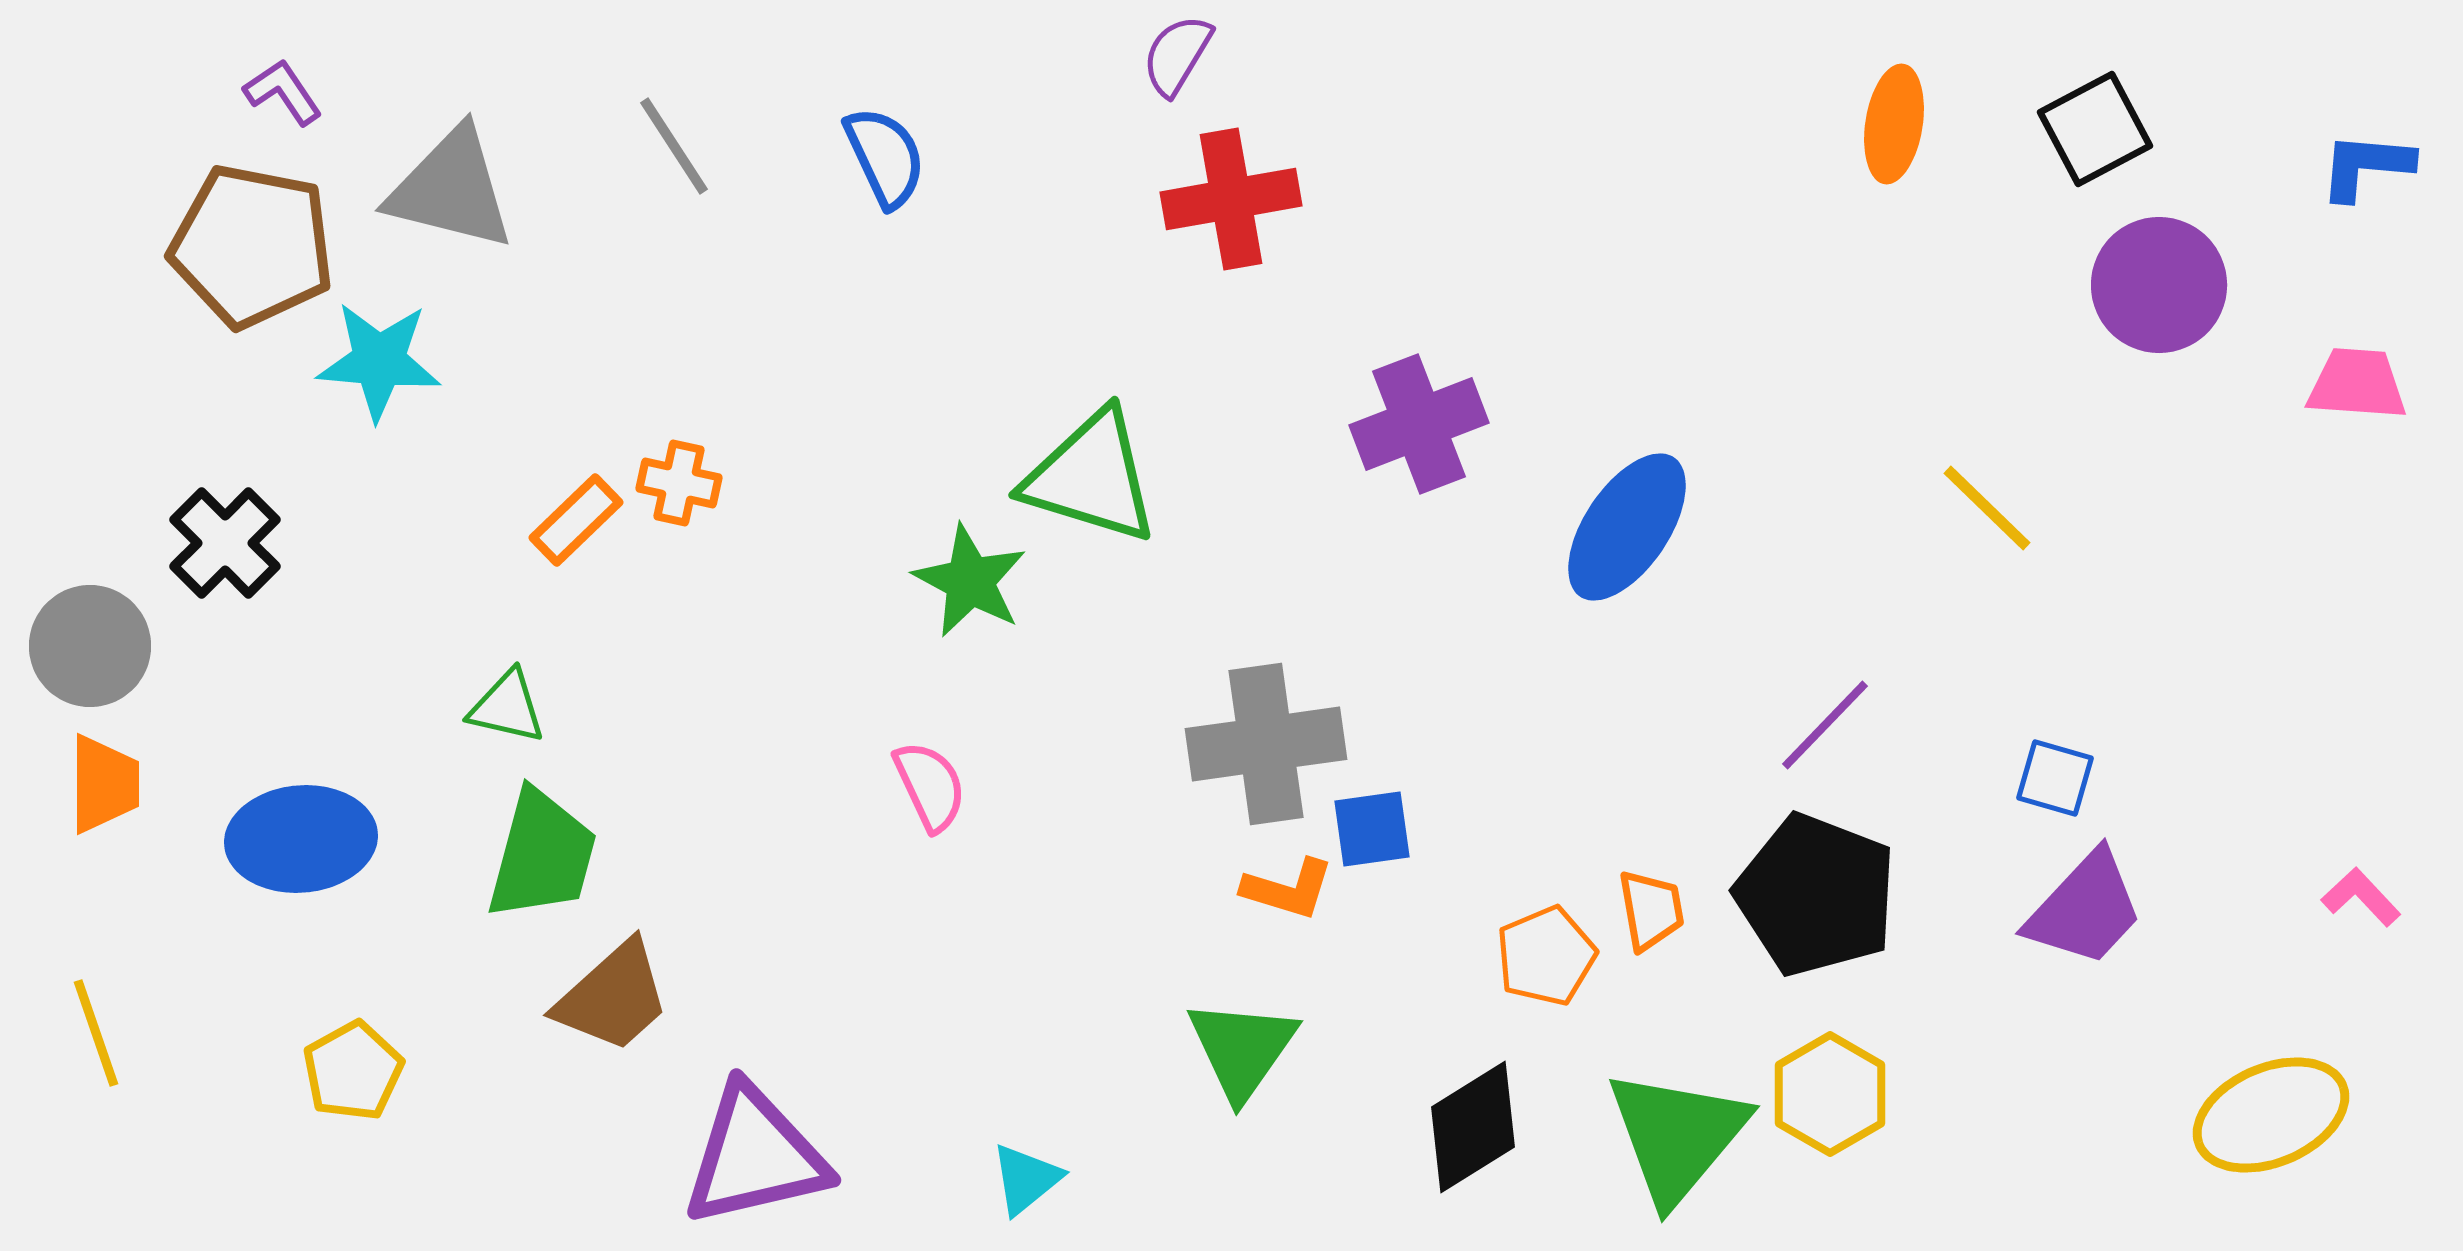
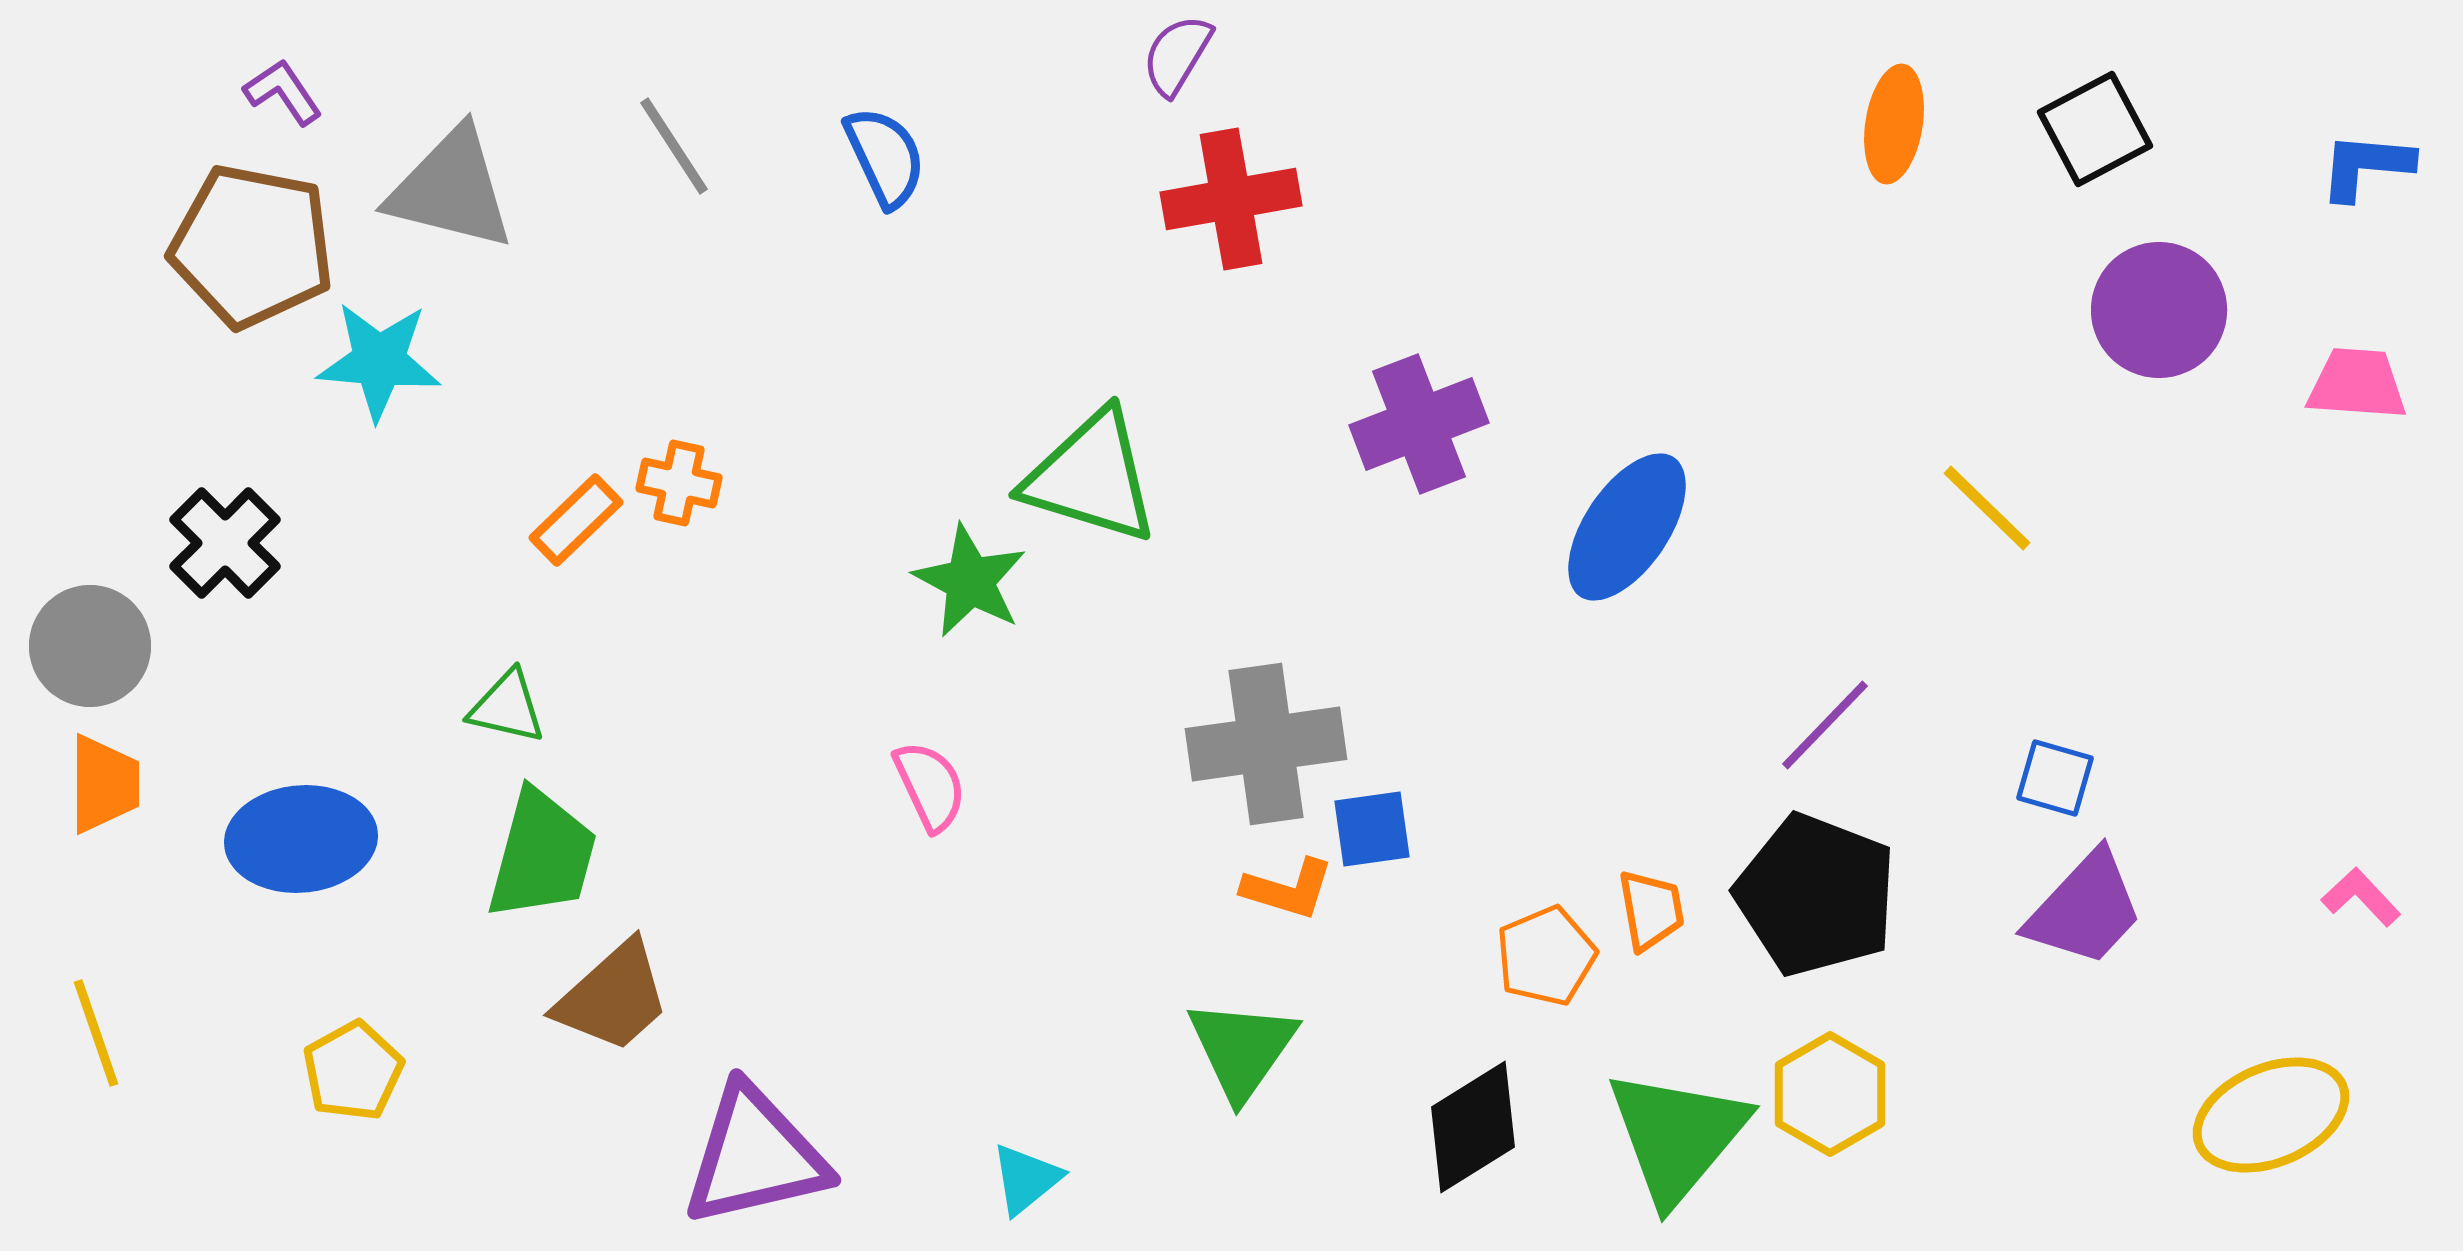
purple circle at (2159, 285): moved 25 px down
